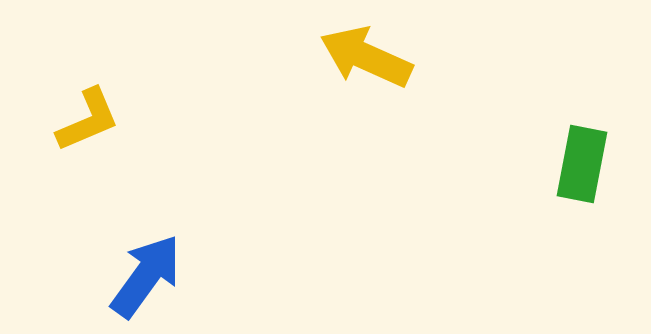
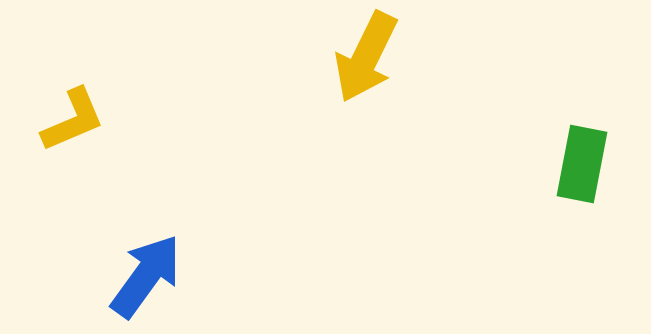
yellow arrow: rotated 88 degrees counterclockwise
yellow L-shape: moved 15 px left
